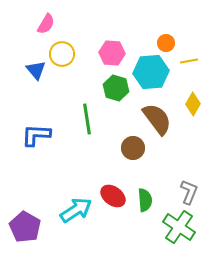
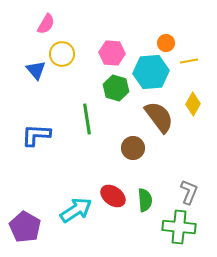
brown semicircle: moved 2 px right, 2 px up
green cross: rotated 28 degrees counterclockwise
